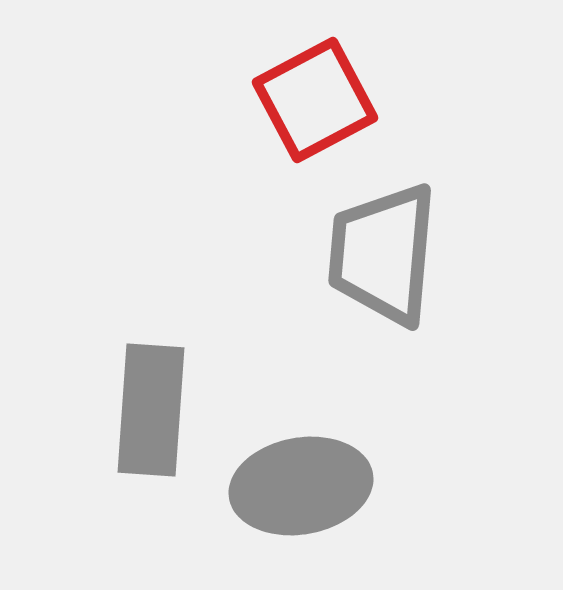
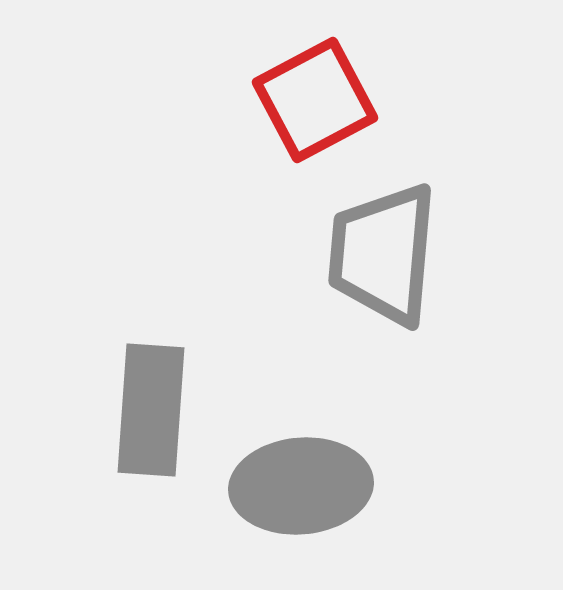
gray ellipse: rotated 5 degrees clockwise
